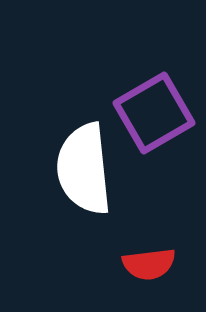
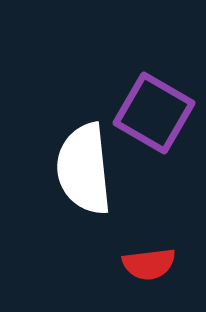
purple square: rotated 30 degrees counterclockwise
